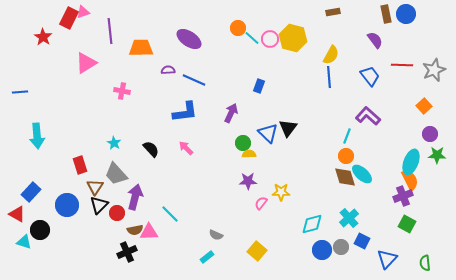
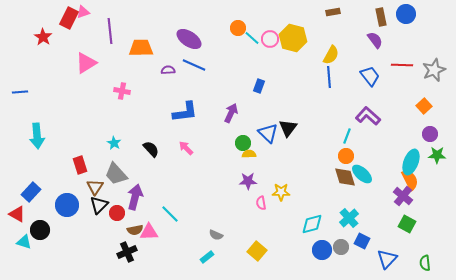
brown rectangle at (386, 14): moved 5 px left, 3 px down
blue line at (194, 80): moved 15 px up
purple cross at (403, 196): rotated 30 degrees counterclockwise
pink semicircle at (261, 203): rotated 48 degrees counterclockwise
